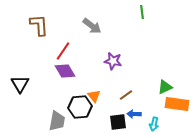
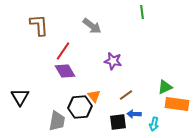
black triangle: moved 13 px down
